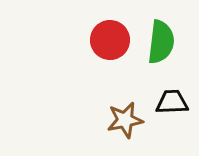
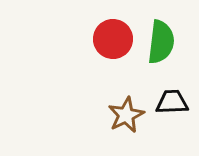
red circle: moved 3 px right, 1 px up
brown star: moved 1 px right, 5 px up; rotated 15 degrees counterclockwise
